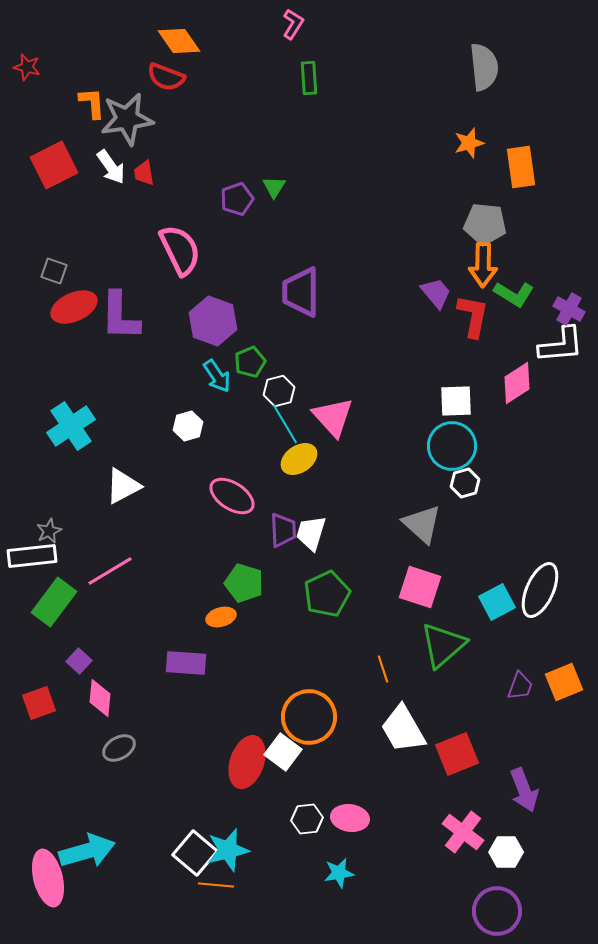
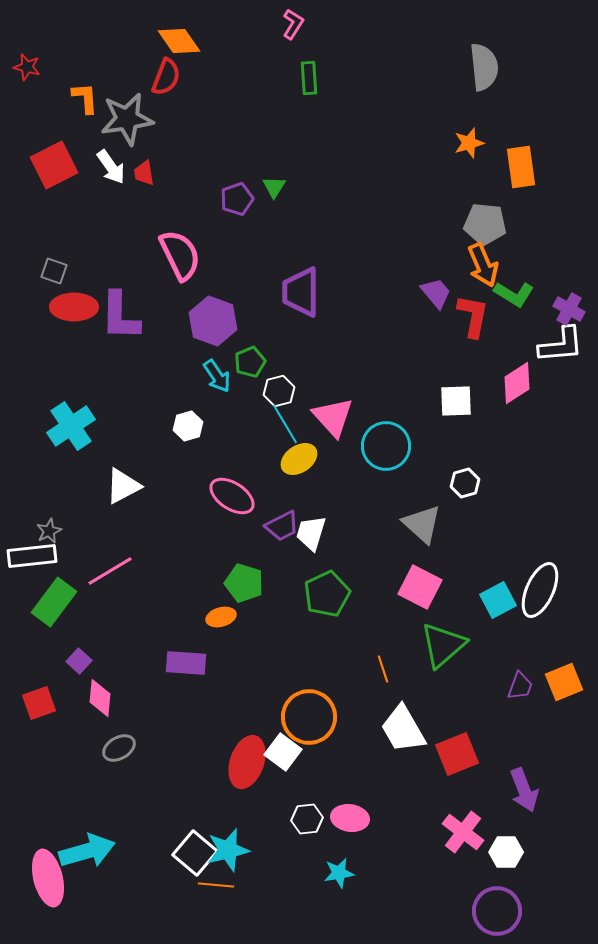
red semicircle at (166, 77): rotated 90 degrees counterclockwise
orange L-shape at (92, 103): moved 7 px left, 5 px up
pink semicircle at (180, 250): moved 5 px down
orange arrow at (483, 265): rotated 24 degrees counterclockwise
red ellipse at (74, 307): rotated 24 degrees clockwise
cyan circle at (452, 446): moved 66 px left
purple trapezoid at (283, 530): moved 1 px left, 4 px up; rotated 66 degrees clockwise
pink square at (420, 587): rotated 9 degrees clockwise
cyan square at (497, 602): moved 1 px right, 2 px up
